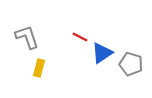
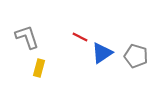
gray pentagon: moved 5 px right, 8 px up
